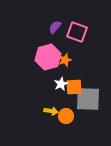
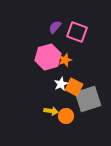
orange square: rotated 30 degrees clockwise
gray square: rotated 20 degrees counterclockwise
